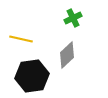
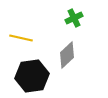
green cross: moved 1 px right
yellow line: moved 1 px up
